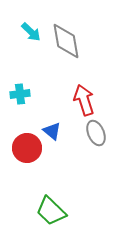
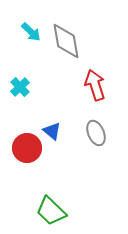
cyan cross: moved 7 px up; rotated 36 degrees counterclockwise
red arrow: moved 11 px right, 15 px up
